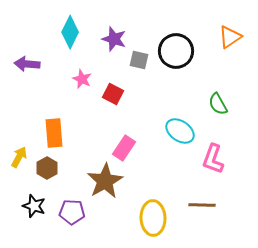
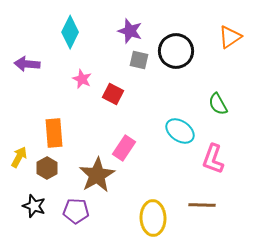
purple star: moved 16 px right, 8 px up
brown star: moved 8 px left, 6 px up
purple pentagon: moved 4 px right, 1 px up
